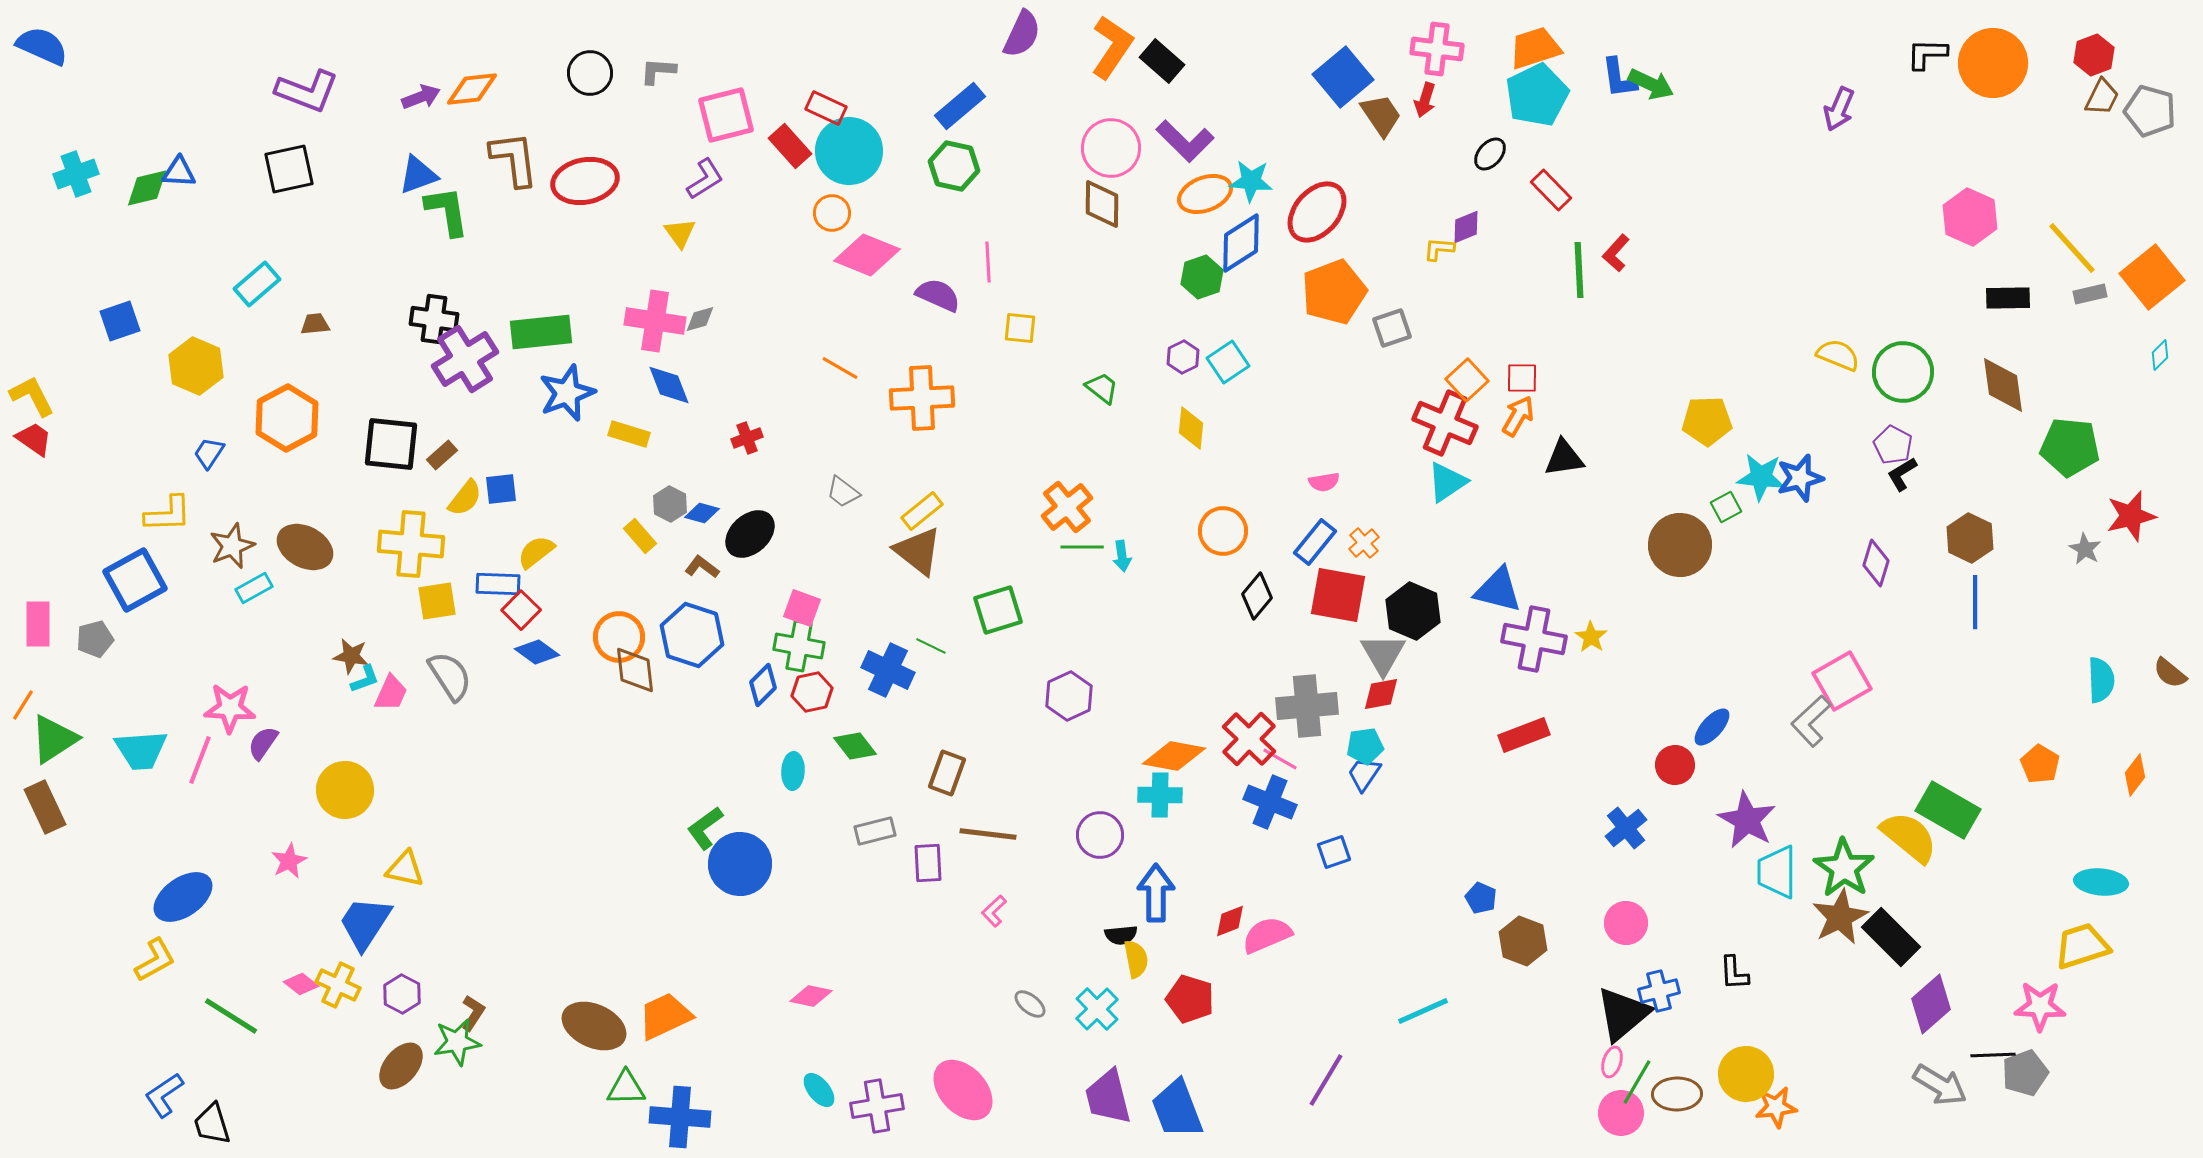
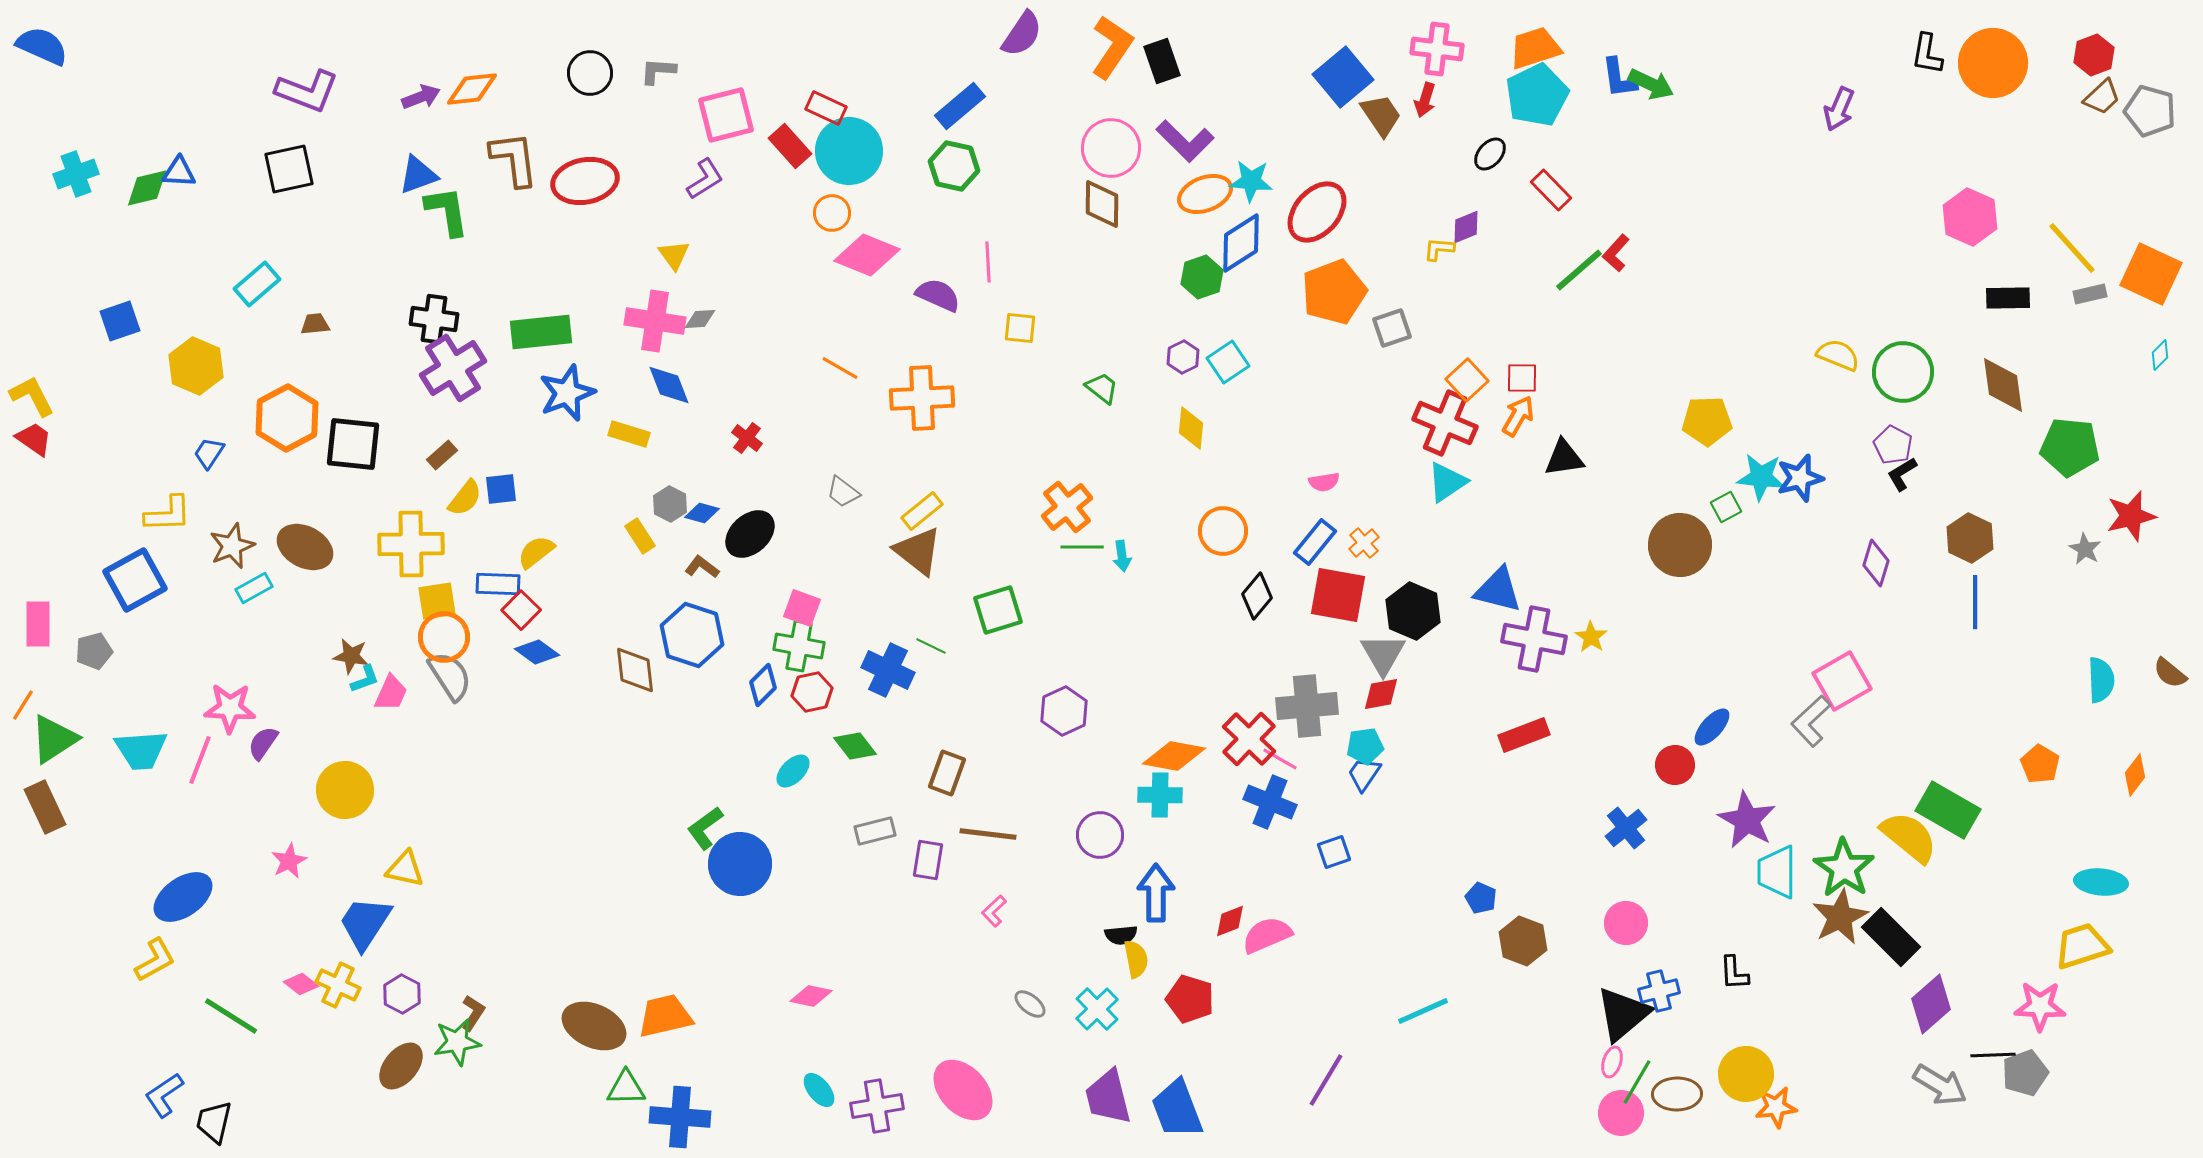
purple semicircle at (1022, 34): rotated 9 degrees clockwise
black L-shape at (1927, 54): rotated 81 degrees counterclockwise
black rectangle at (1162, 61): rotated 30 degrees clockwise
brown trapezoid at (2102, 97): rotated 21 degrees clockwise
yellow triangle at (680, 233): moved 6 px left, 22 px down
green line at (1579, 270): rotated 52 degrees clockwise
orange square at (2152, 277): moved 1 px left, 3 px up; rotated 26 degrees counterclockwise
gray diamond at (700, 319): rotated 12 degrees clockwise
purple cross at (465, 359): moved 12 px left, 9 px down
red cross at (747, 438): rotated 32 degrees counterclockwise
black square at (391, 444): moved 38 px left
yellow rectangle at (640, 536): rotated 8 degrees clockwise
yellow cross at (411, 544): rotated 6 degrees counterclockwise
orange circle at (619, 637): moved 175 px left
gray pentagon at (95, 639): moved 1 px left, 12 px down
purple hexagon at (1069, 696): moved 5 px left, 15 px down
cyan ellipse at (793, 771): rotated 42 degrees clockwise
purple rectangle at (928, 863): moved 3 px up; rotated 12 degrees clockwise
orange trapezoid at (665, 1016): rotated 12 degrees clockwise
black trapezoid at (212, 1124): moved 2 px right, 2 px up; rotated 30 degrees clockwise
